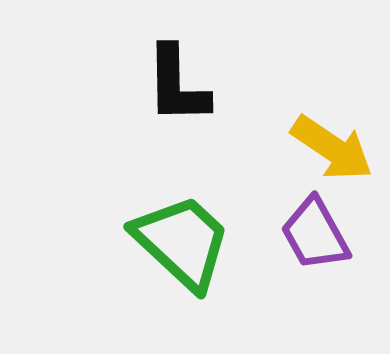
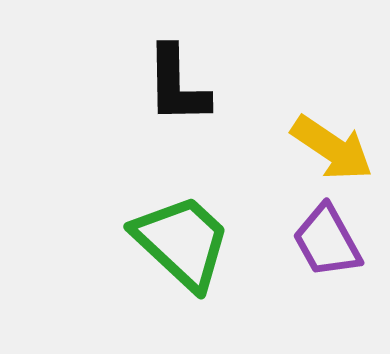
purple trapezoid: moved 12 px right, 7 px down
